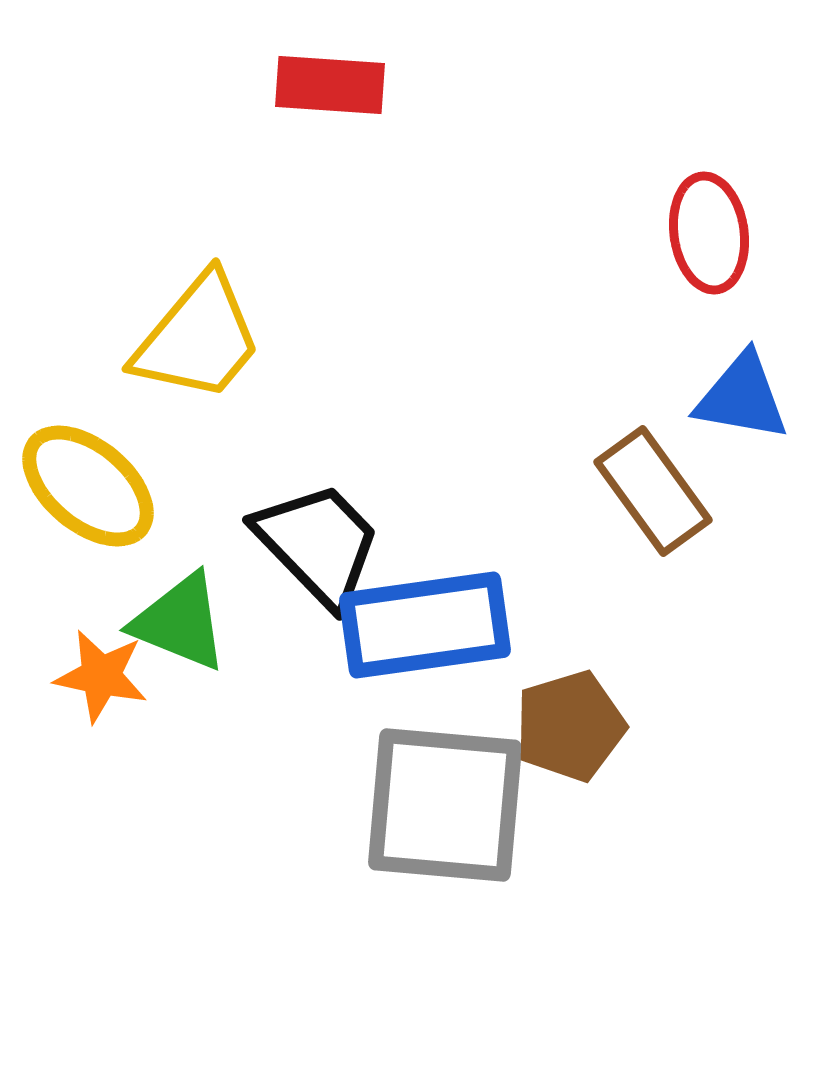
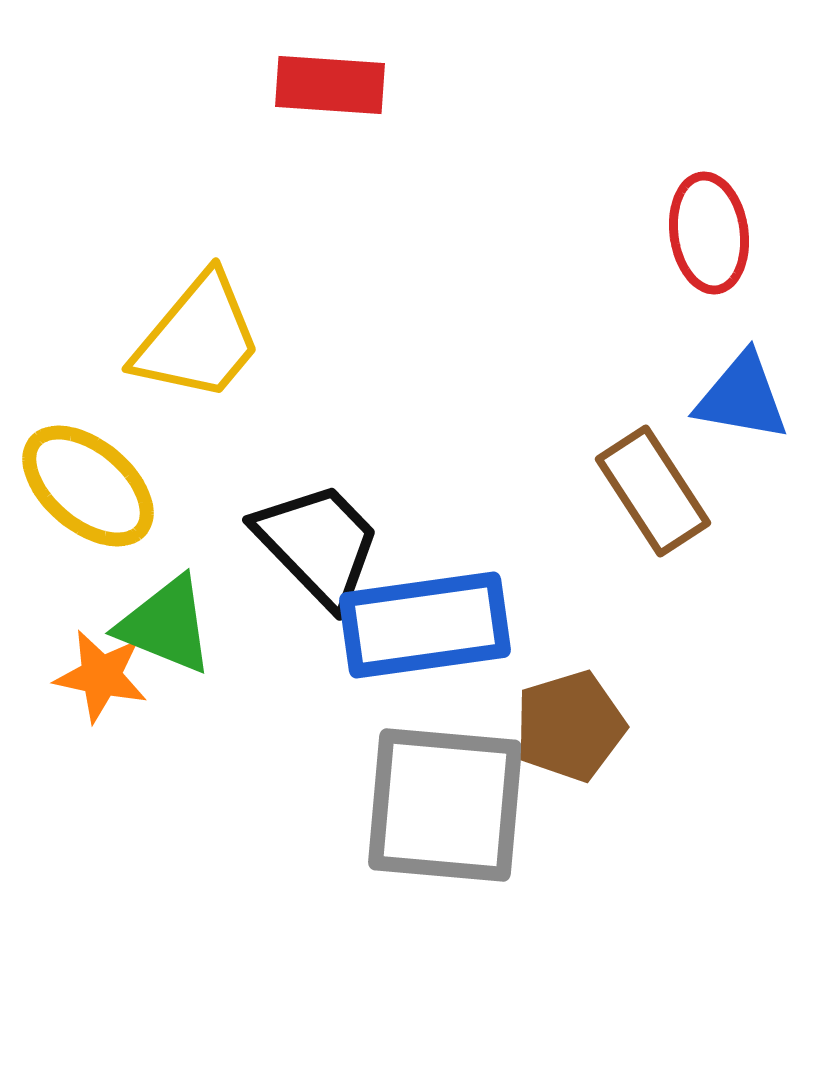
brown rectangle: rotated 3 degrees clockwise
green triangle: moved 14 px left, 3 px down
